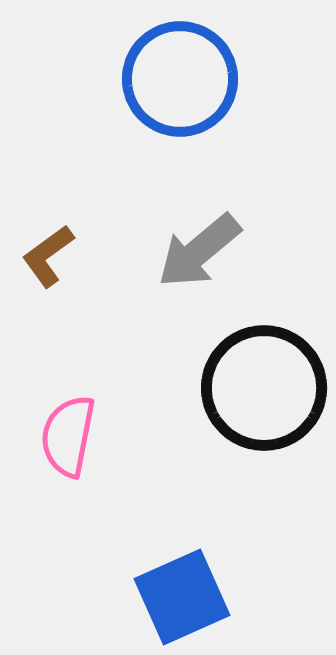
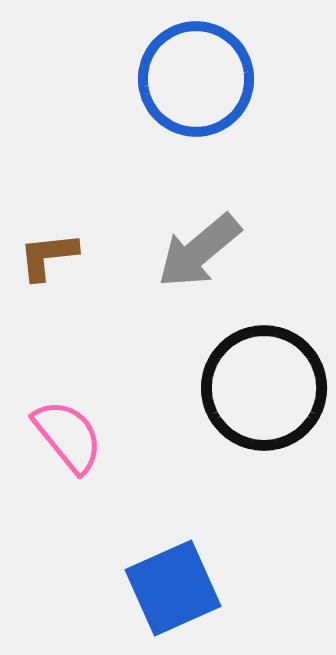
blue circle: moved 16 px right
brown L-shape: rotated 30 degrees clockwise
pink semicircle: rotated 130 degrees clockwise
blue square: moved 9 px left, 9 px up
